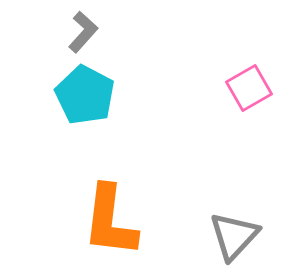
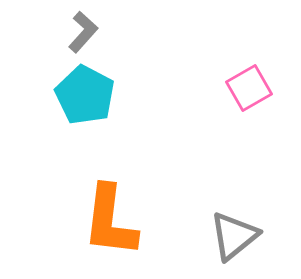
gray triangle: rotated 8 degrees clockwise
